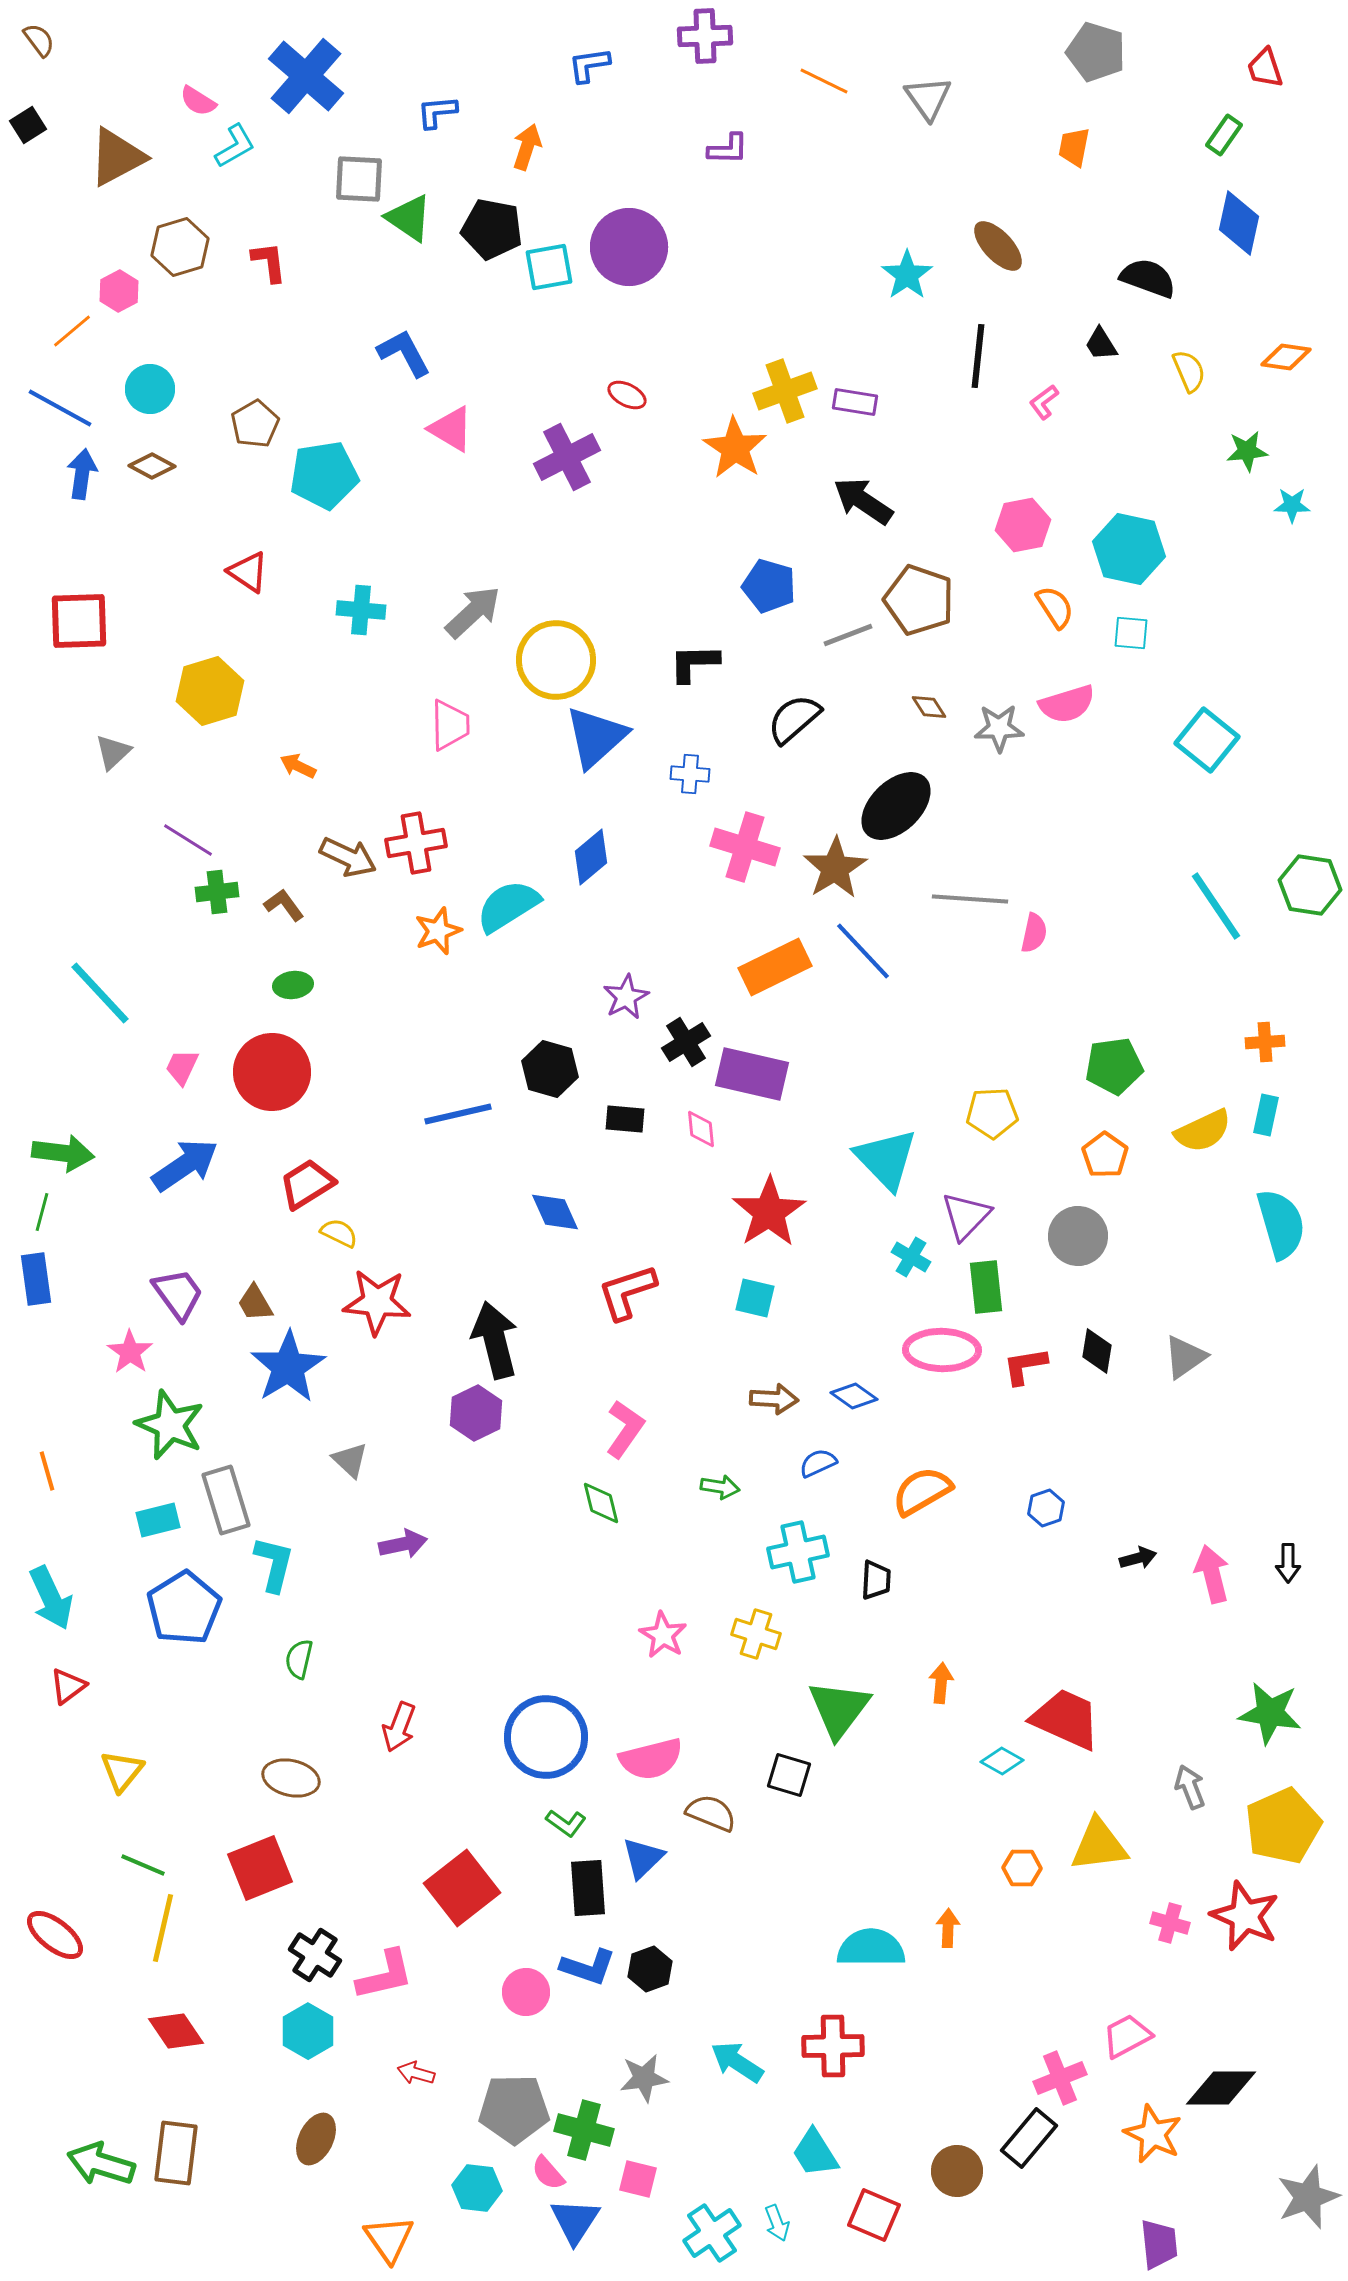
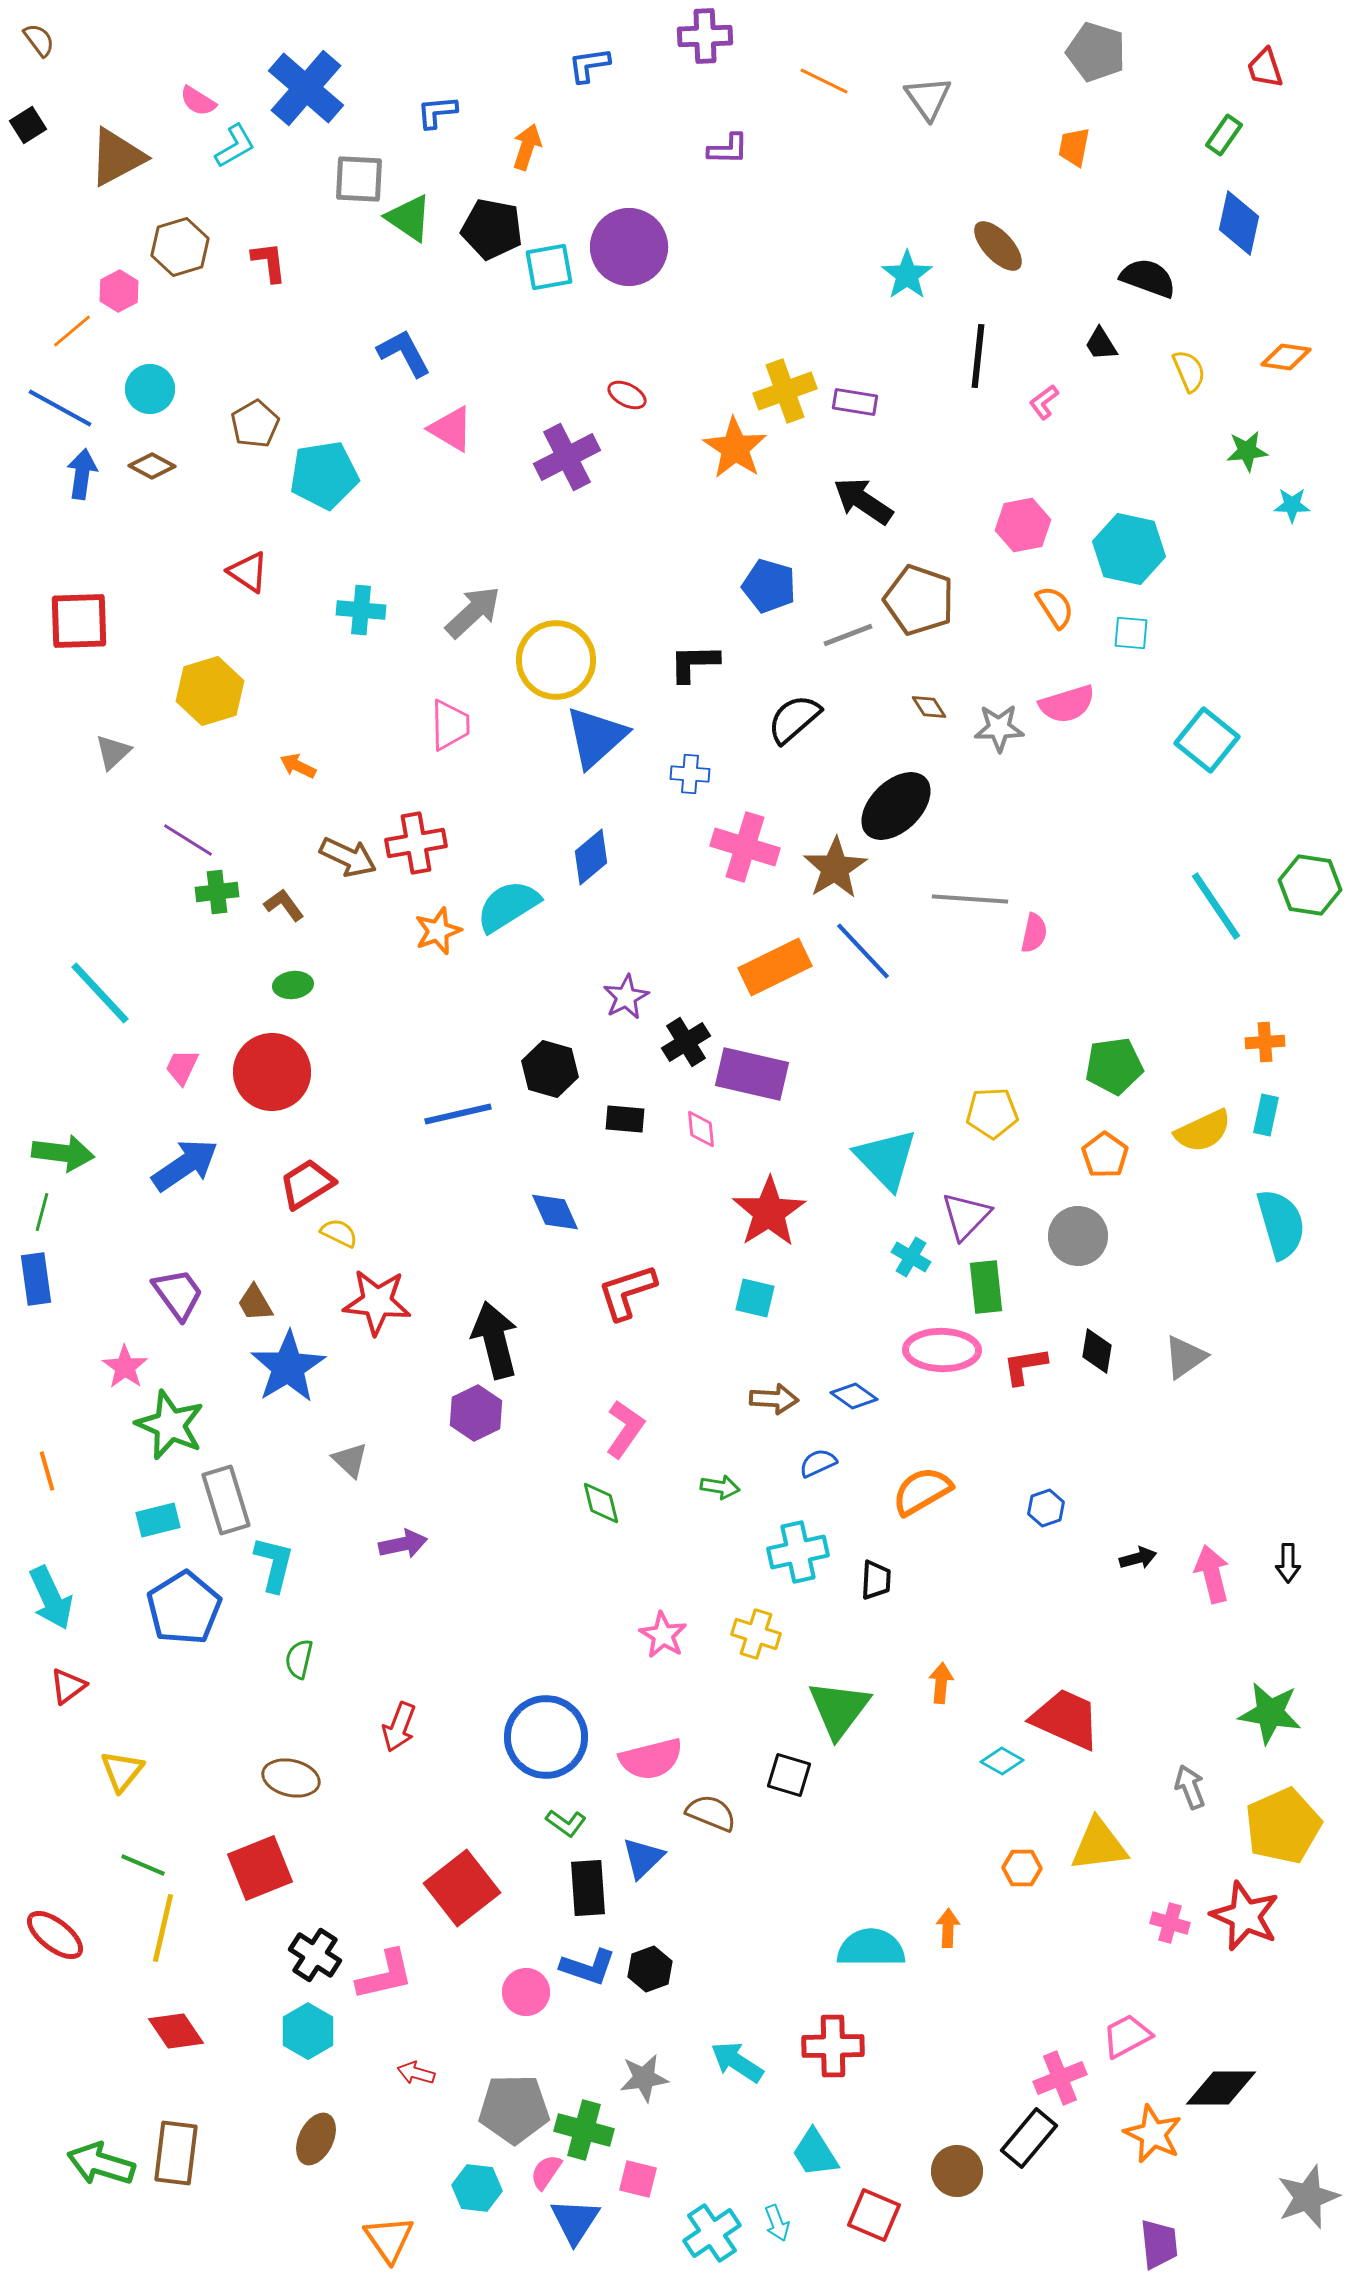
blue cross at (306, 76): moved 12 px down
pink star at (130, 1352): moved 5 px left, 15 px down
pink semicircle at (548, 2173): moved 2 px left, 1 px up; rotated 75 degrees clockwise
